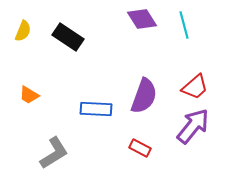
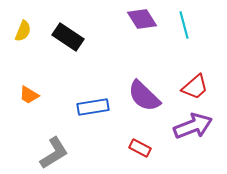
purple semicircle: rotated 114 degrees clockwise
blue rectangle: moved 3 px left, 2 px up; rotated 12 degrees counterclockwise
purple arrow: rotated 30 degrees clockwise
